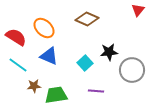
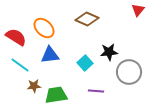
blue triangle: moved 1 px right, 1 px up; rotated 30 degrees counterclockwise
cyan line: moved 2 px right
gray circle: moved 3 px left, 2 px down
